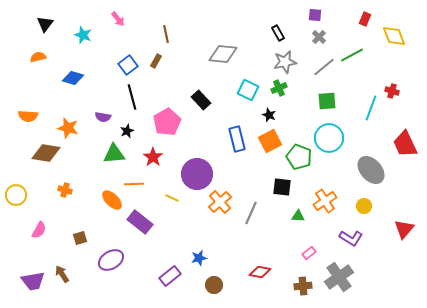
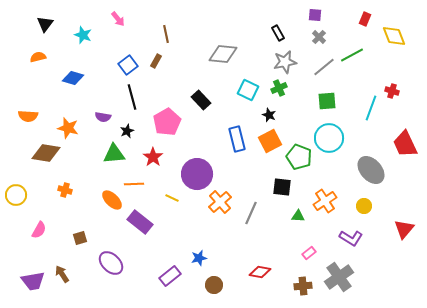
purple ellipse at (111, 260): moved 3 px down; rotated 75 degrees clockwise
